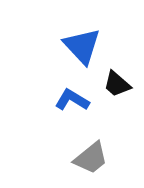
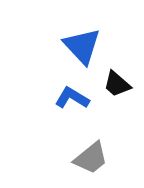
blue L-shape: moved 2 px up
